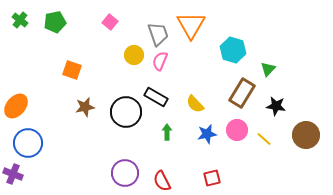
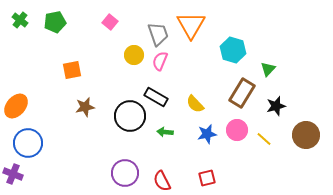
orange square: rotated 30 degrees counterclockwise
black star: rotated 24 degrees counterclockwise
black circle: moved 4 px right, 4 px down
green arrow: moved 2 px left; rotated 84 degrees counterclockwise
red square: moved 5 px left
